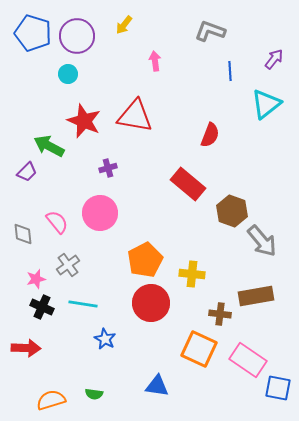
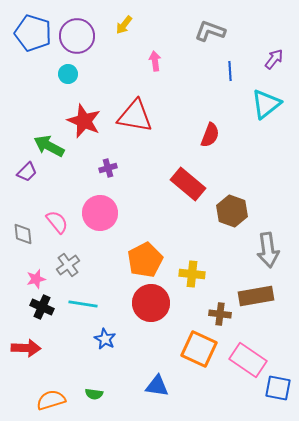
gray arrow: moved 6 px right, 9 px down; rotated 32 degrees clockwise
